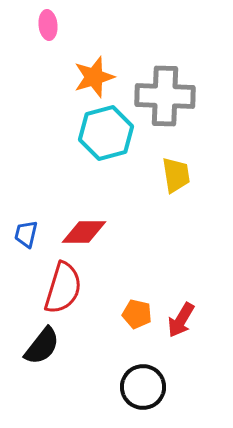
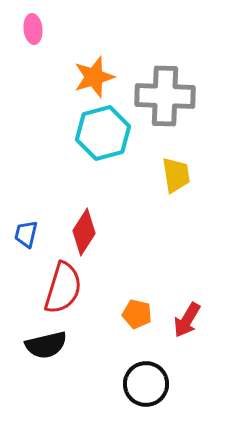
pink ellipse: moved 15 px left, 4 px down
cyan hexagon: moved 3 px left
red diamond: rotated 57 degrees counterclockwise
red arrow: moved 6 px right
black semicircle: moved 4 px right, 1 px up; rotated 39 degrees clockwise
black circle: moved 3 px right, 3 px up
